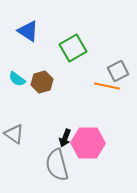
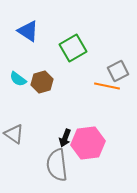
cyan semicircle: moved 1 px right
pink hexagon: rotated 8 degrees counterclockwise
gray semicircle: rotated 8 degrees clockwise
